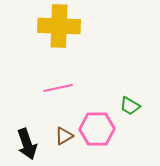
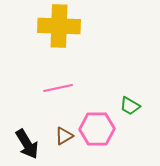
black arrow: rotated 12 degrees counterclockwise
